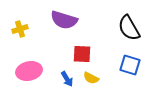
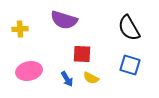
yellow cross: rotated 14 degrees clockwise
